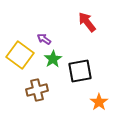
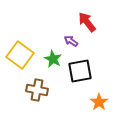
purple arrow: moved 27 px right, 2 px down
green star: rotated 12 degrees counterclockwise
brown cross: rotated 25 degrees clockwise
